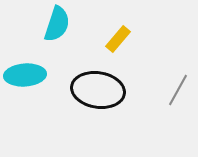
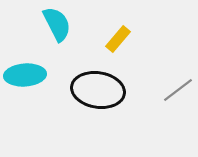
cyan semicircle: rotated 45 degrees counterclockwise
gray line: rotated 24 degrees clockwise
